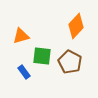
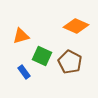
orange diamond: rotated 70 degrees clockwise
green square: rotated 18 degrees clockwise
